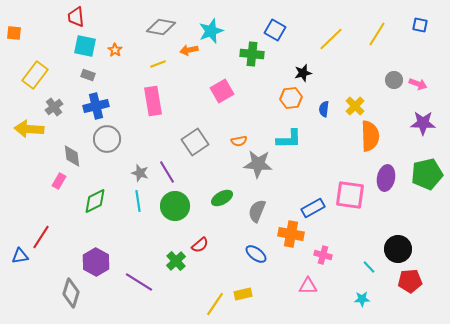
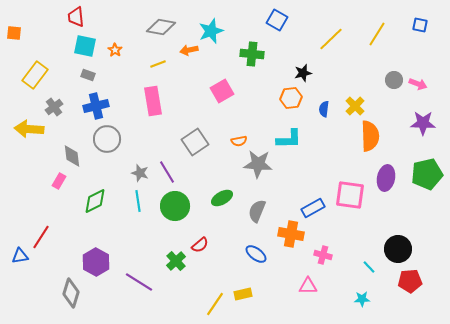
blue square at (275, 30): moved 2 px right, 10 px up
